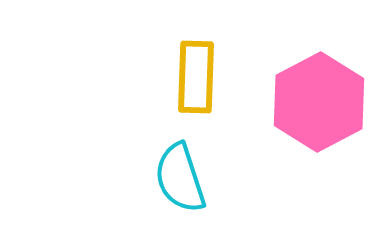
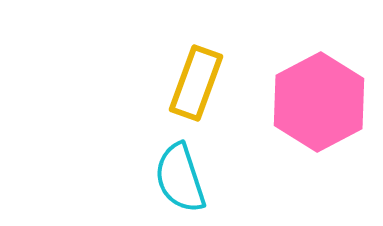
yellow rectangle: moved 6 px down; rotated 18 degrees clockwise
